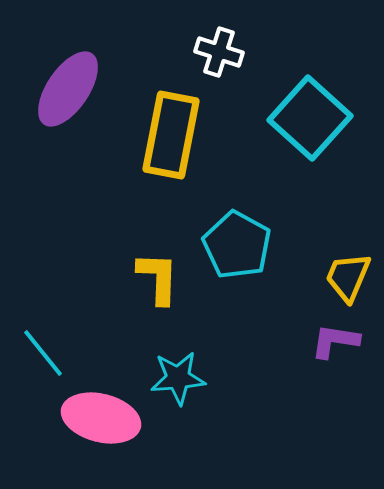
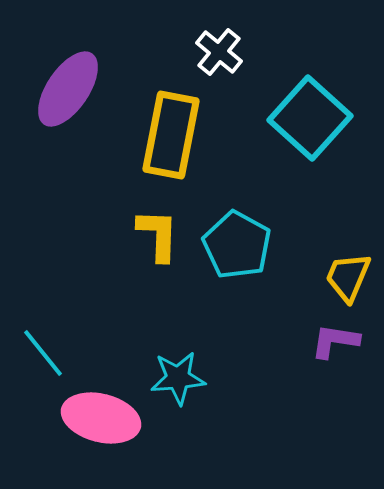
white cross: rotated 21 degrees clockwise
yellow L-shape: moved 43 px up
